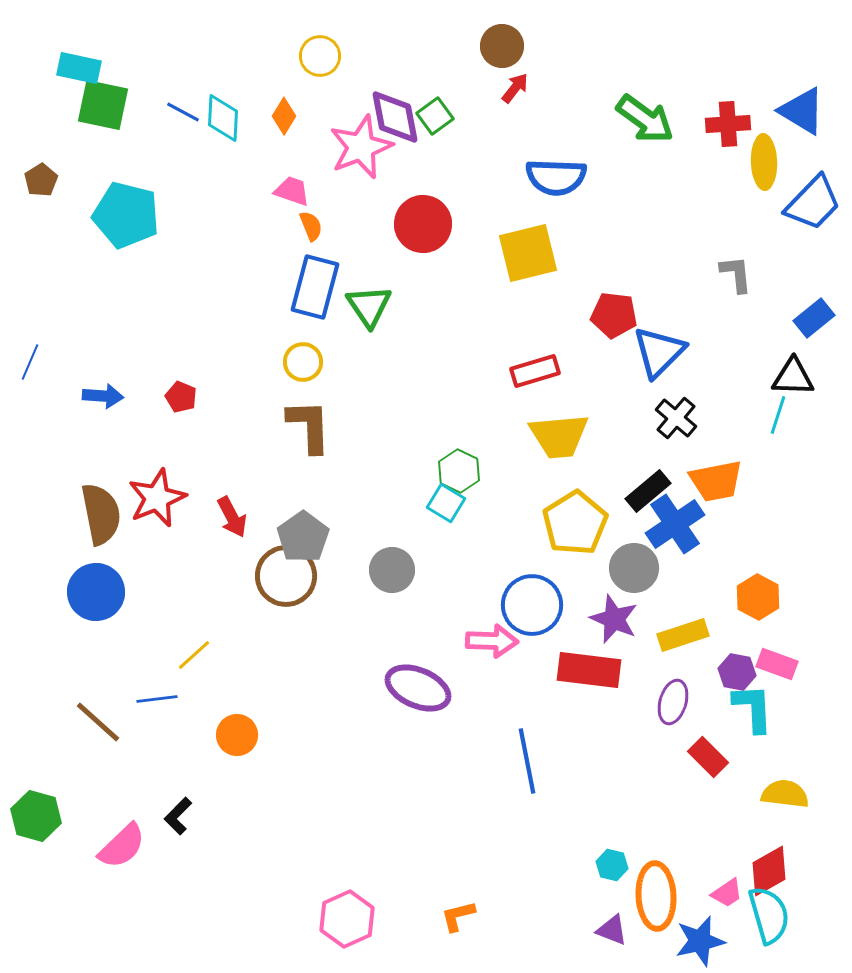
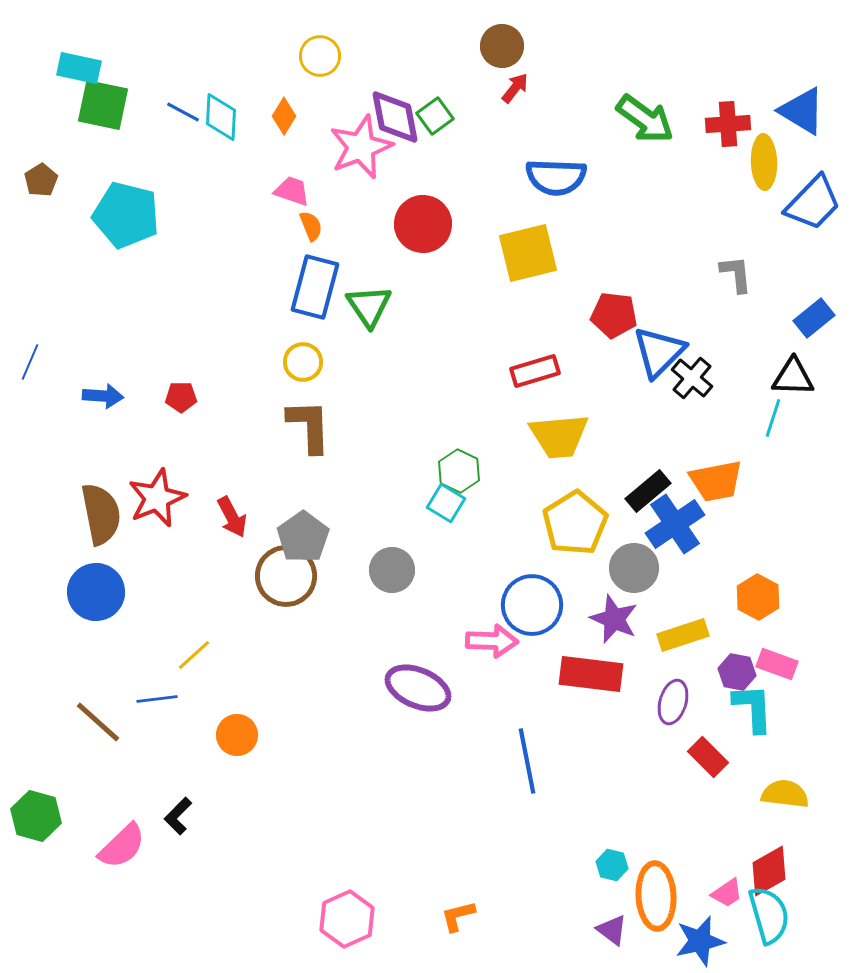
cyan diamond at (223, 118): moved 2 px left, 1 px up
red pentagon at (181, 397): rotated 24 degrees counterclockwise
cyan line at (778, 415): moved 5 px left, 3 px down
black cross at (676, 418): moved 16 px right, 40 px up
red rectangle at (589, 670): moved 2 px right, 4 px down
purple triangle at (612, 930): rotated 16 degrees clockwise
